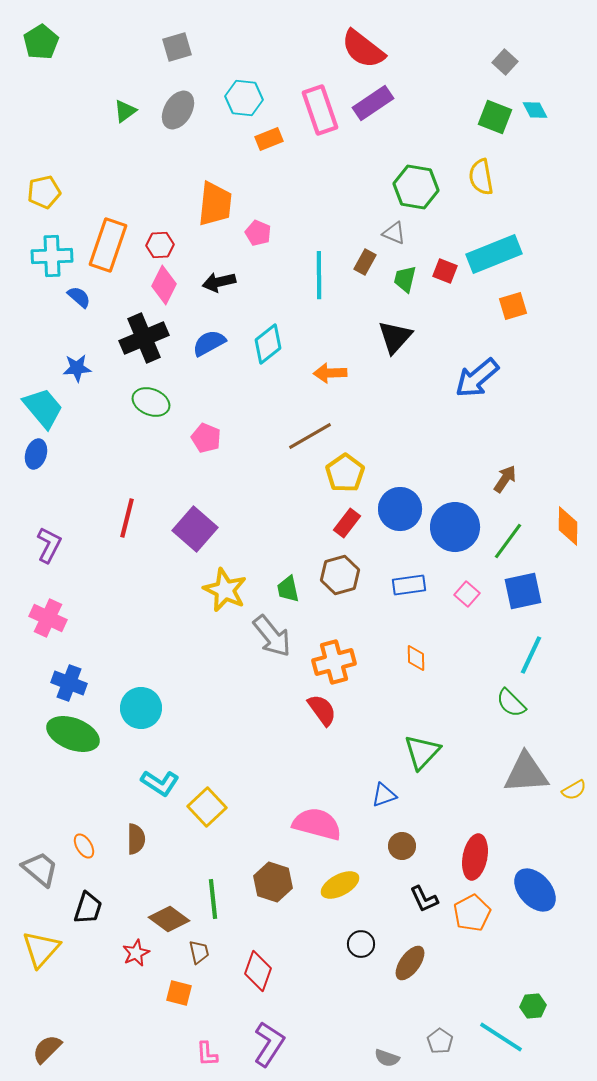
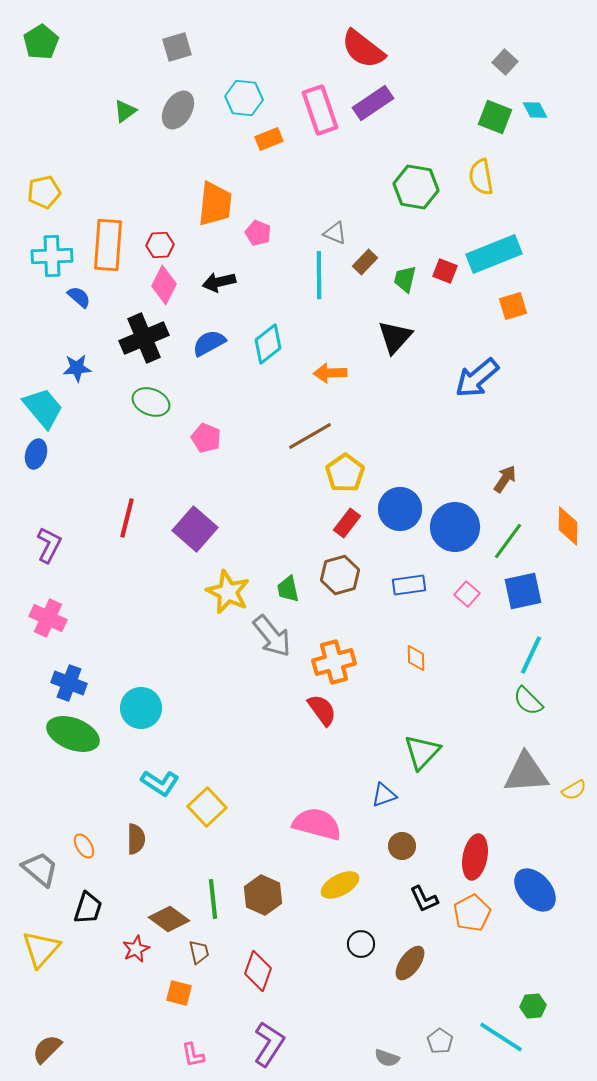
gray triangle at (394, 233): moved 59 px left
orange rectangle at (108, 245): rotated 15 degrees counterclockwise
brown rectangle at (365, 262): rotated 15 degrees clockwise
yellow star at (225, 590): moved 3 px right, 2 px down
green semicircle at (511, 703): moved 17 px right, 2 px up
brown hexagon at (273, 882): moved 10 px left, 13 px down; rotated 6 degrees clockwise
red star at (136, 953): moved 4 px up
pink L-shape at (207, 1054): moved 14 px left, 1 px down; rotated 8 degrees counterclockwise
